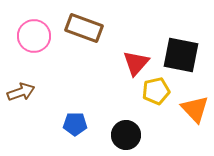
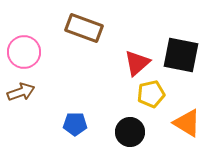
pink circle: moved 10 px left, 16 px down
red triangle: moved 1 px right; rotated 8 degrees clockwise
yellow pentagon: moved 5 px left, 3 px down
orange triangle: moved 8 px left, 14 px down; rotated 16 degrees counterclockwise
black circle: moved 4 px right, 3 px up
